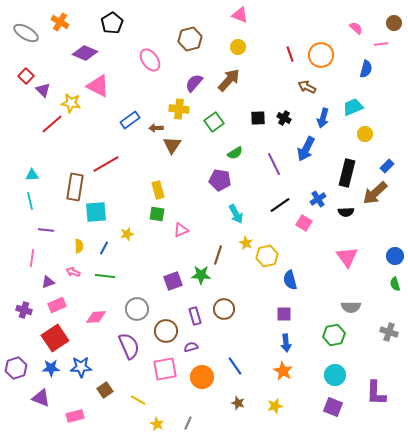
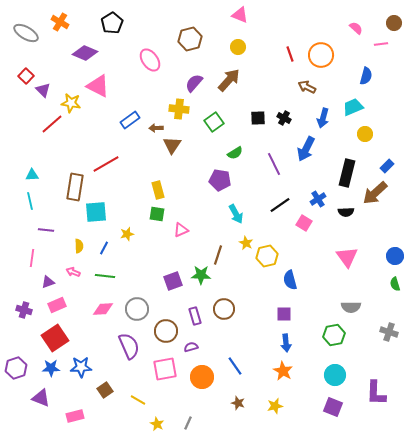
blue semicircle at (366, 69): moved 7 px down
pink diamond at (96, 317): moved 7 px right, 8 px up
